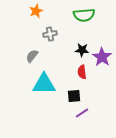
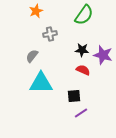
green semicircle: rotated 50 degrees counterclockwise
purple star: moved 1 px right, 2 px up; rotated 18 degrees counterclockwise
red semicircle: moved 1 px right, 2 px up; rotated 120 degrees clockwise
cyan triangle: moved 3 px left, 1 px up
purple line: moved 1 px left
